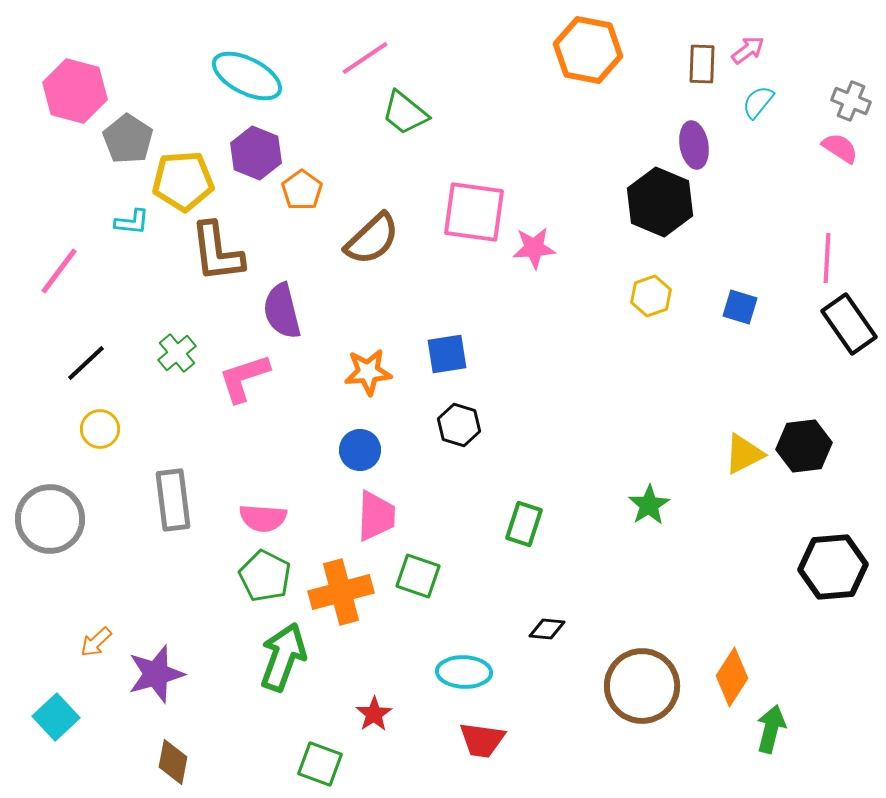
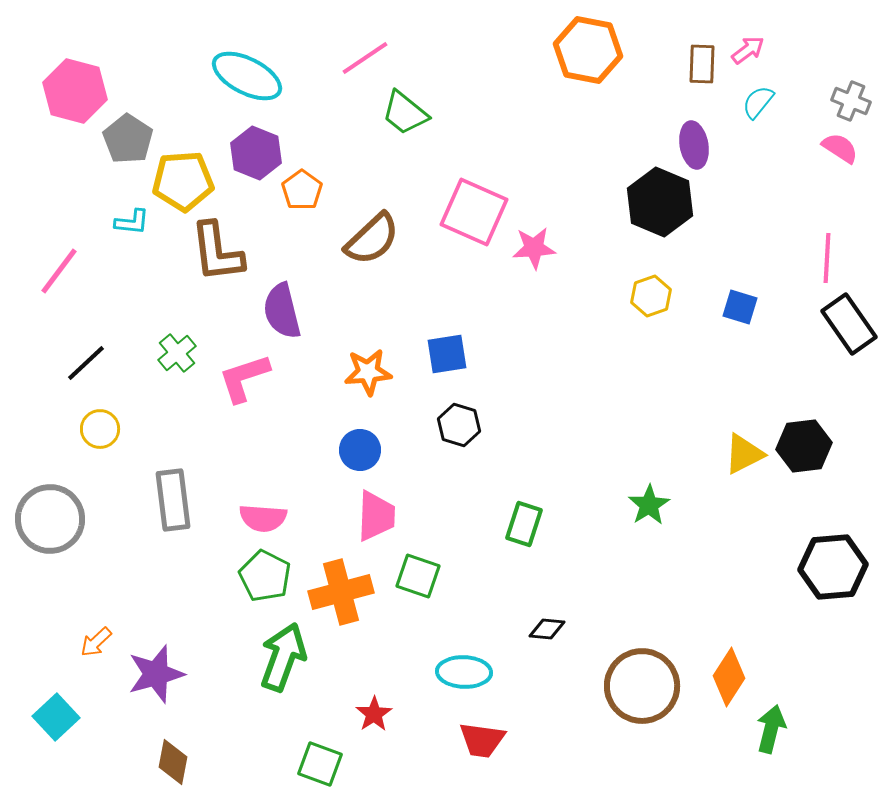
pink square at (474, 212): rotated 16 degrees clockwise
orange diamond at (732, 677): moved 3 px left
